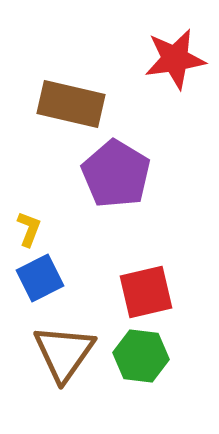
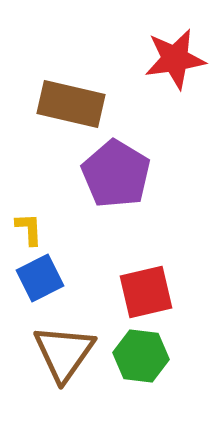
yellow L-shape: rotated 24 degrees counterclockwise
